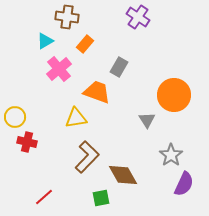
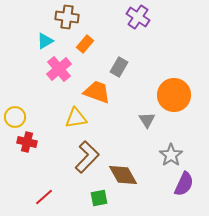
green square: moved 2 px left
